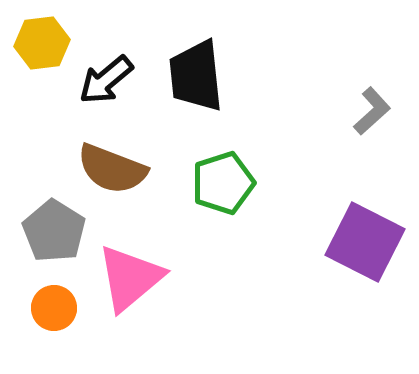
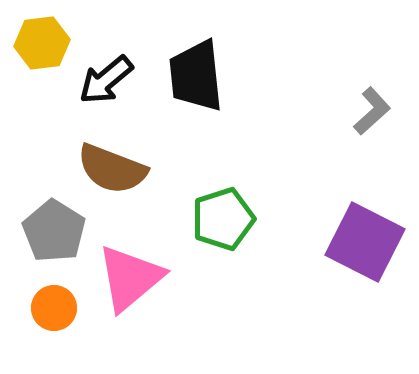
green pentagon: moved 36 px down
